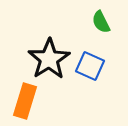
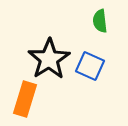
green semicircle: moved 1 px left, 1 px up; rotated 20 degrees clockwise
orange rectangle: moved 2 px up
